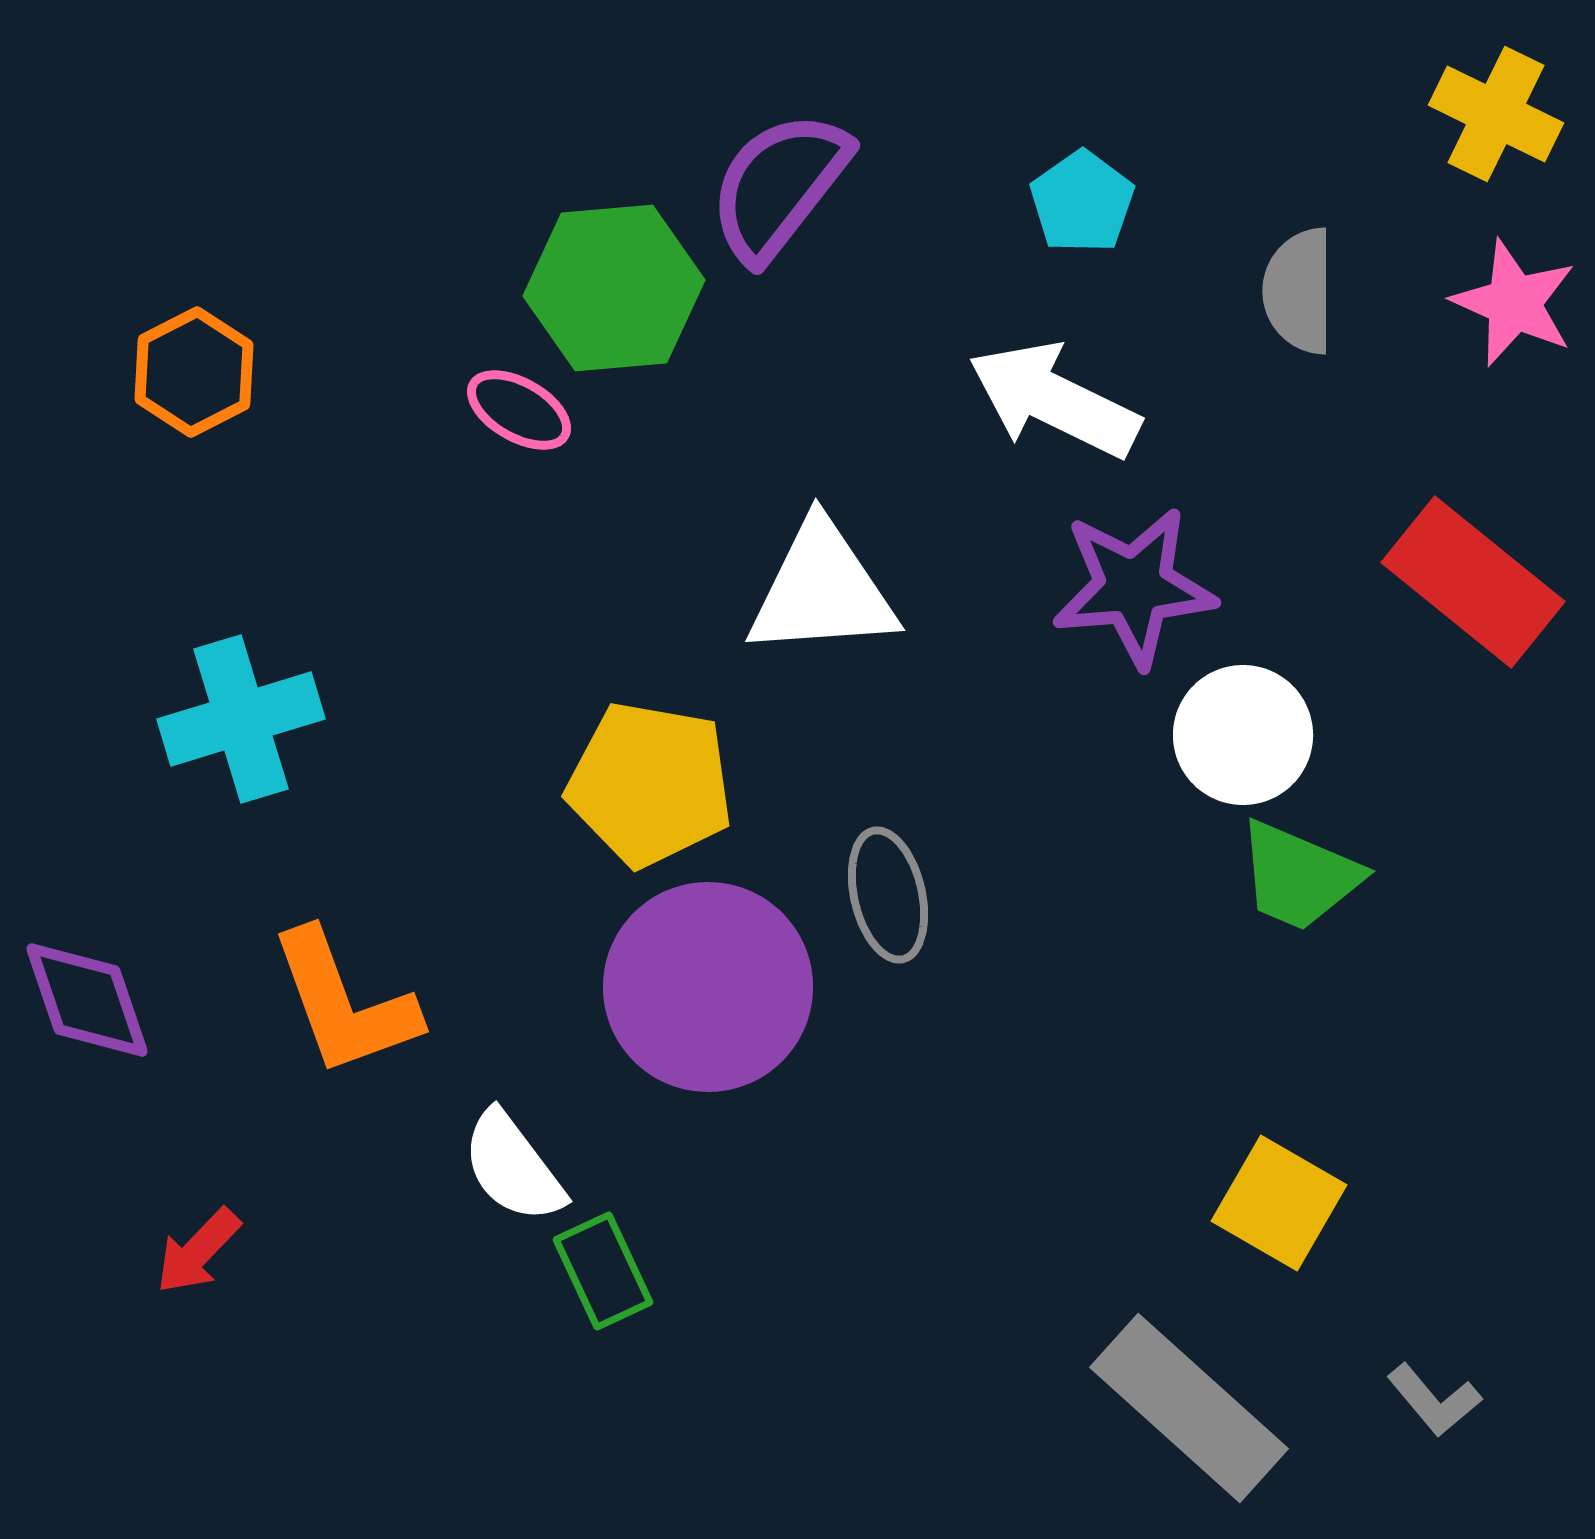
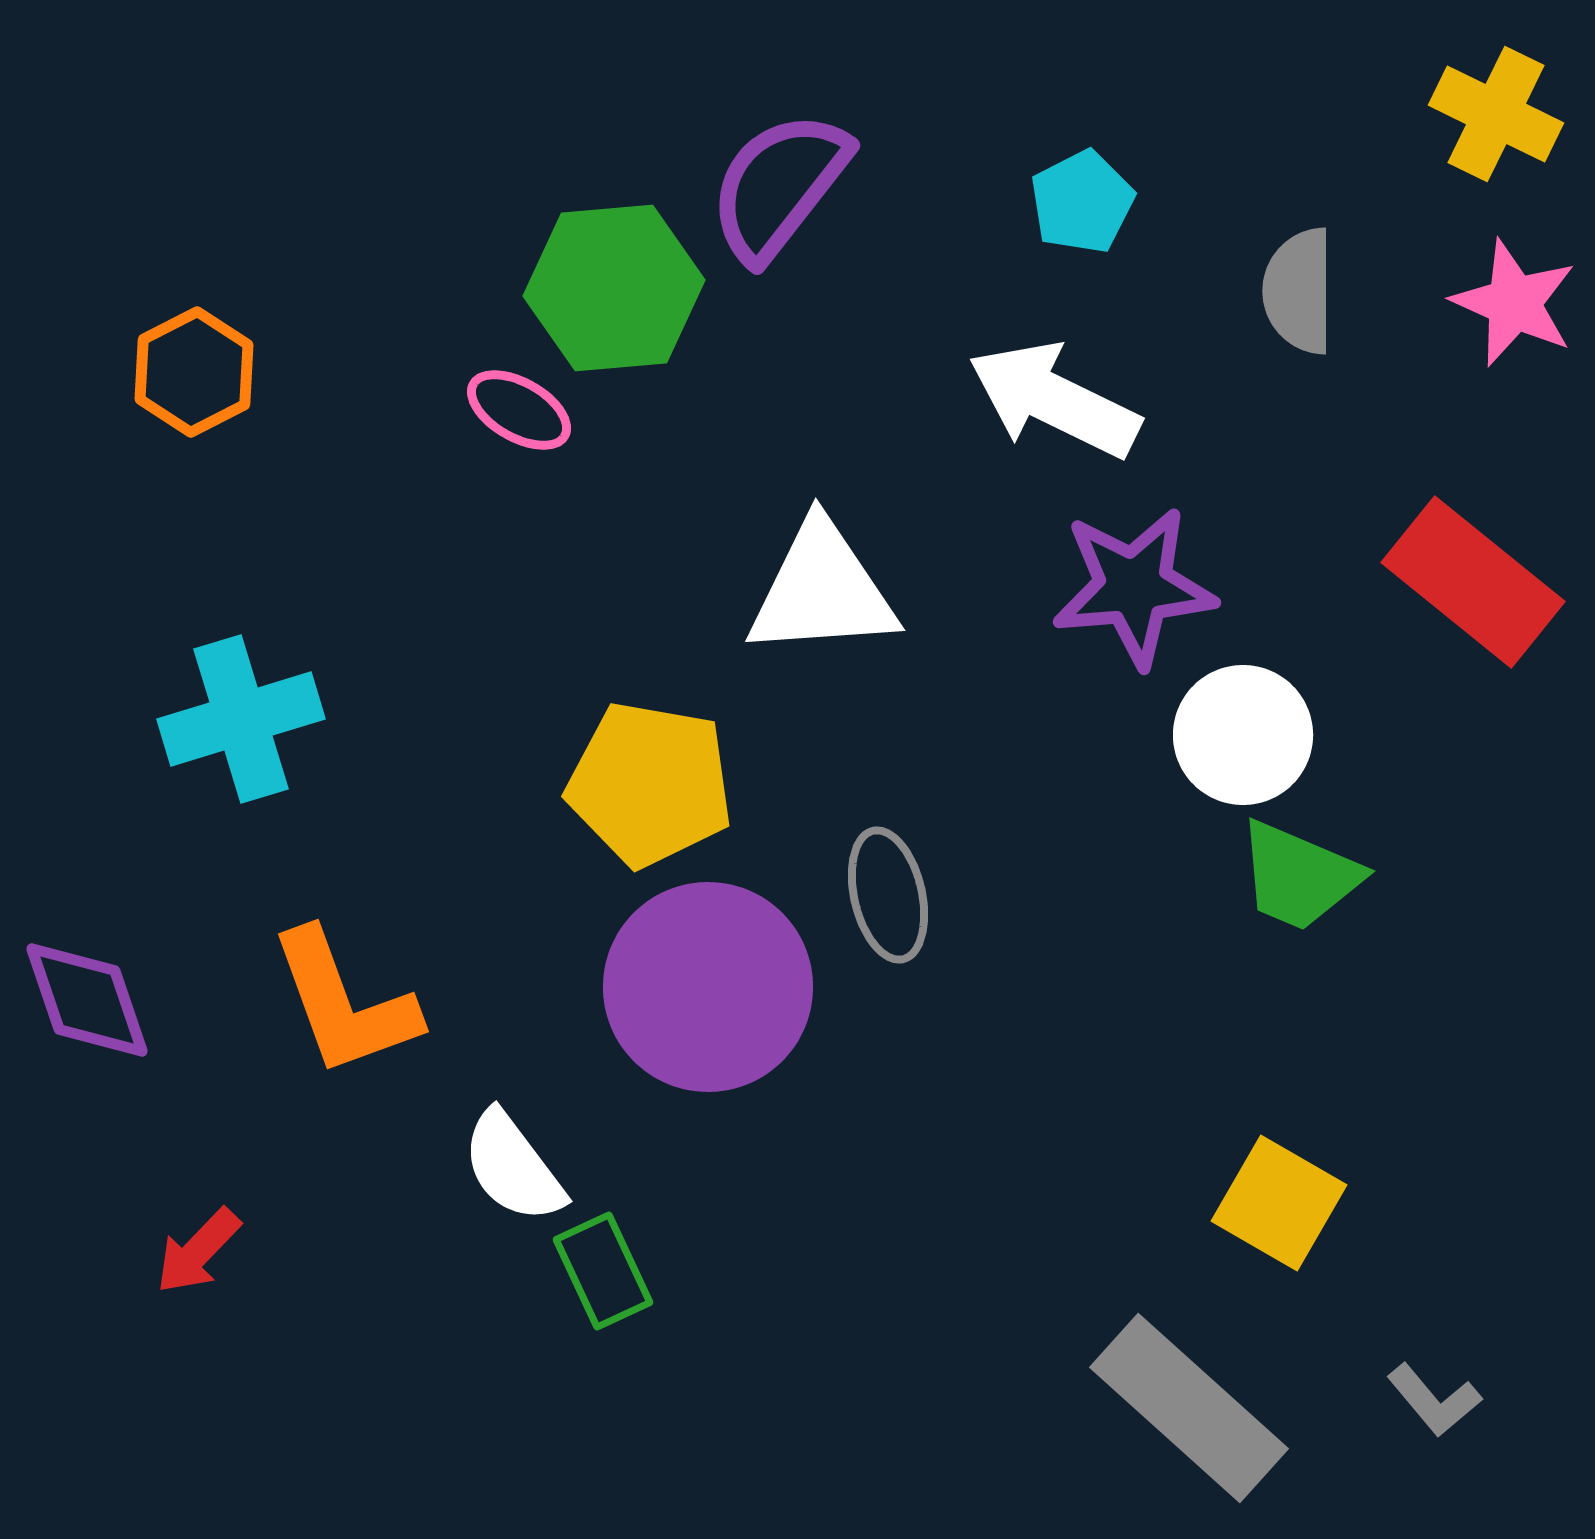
cyan pentagon: rotated 8 degrees clockwise
